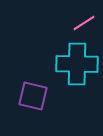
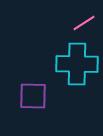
purple square: rotated 12 degrees counterclockwise
